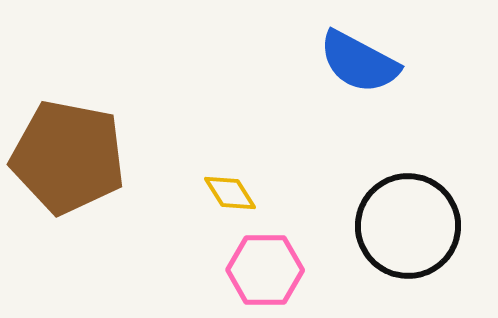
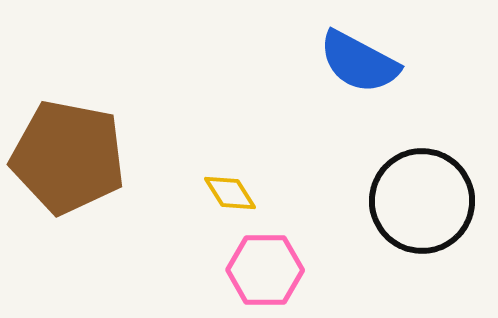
black circle: moved 14 px right, 25 px up
